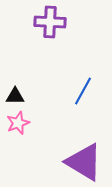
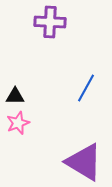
blue line: moved 3 px right, 3 px up
